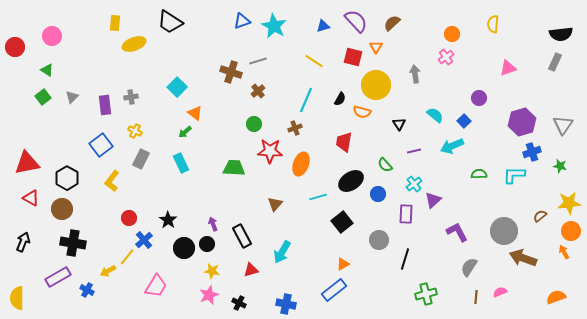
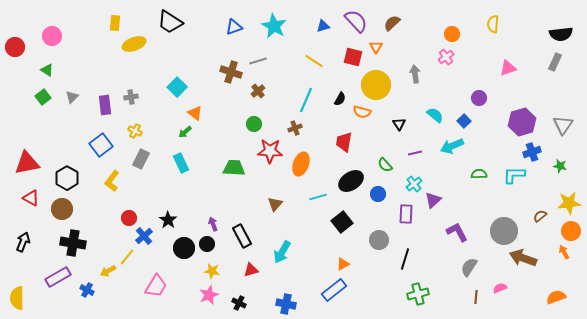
blue triangle at (242, 21): moved 8 px left, 6 px down
purple line at (414, 151): moved 1 px right, 2 px down
blue cross at (144, 240): moved 4 px up
pink semicircle at (500, 292): moved 4 px up
green cross at (426, 294): moved 8 px left
